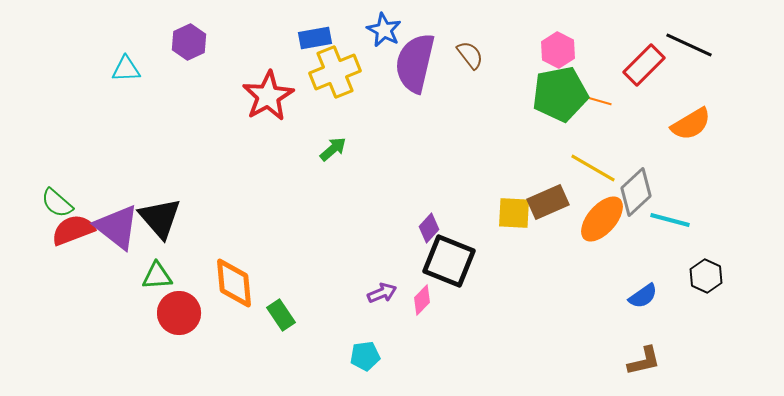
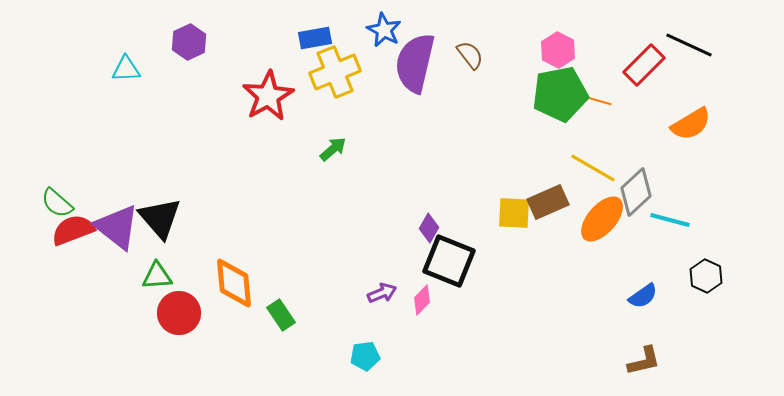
purple diamond: rotated 12 degrees counterclockwise
